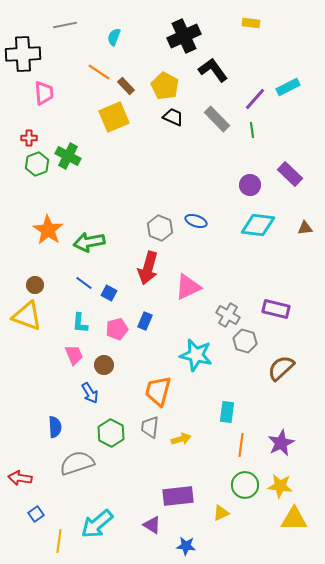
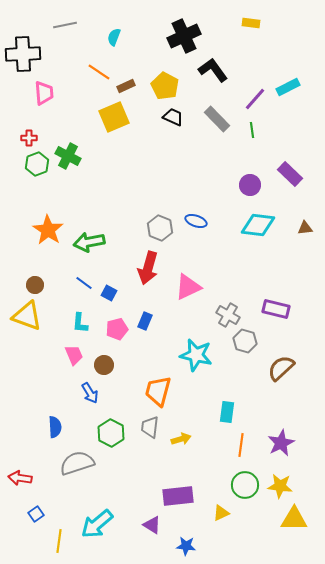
brown rectangle at (126, 86): rotated 72 degrees counterclockwise
